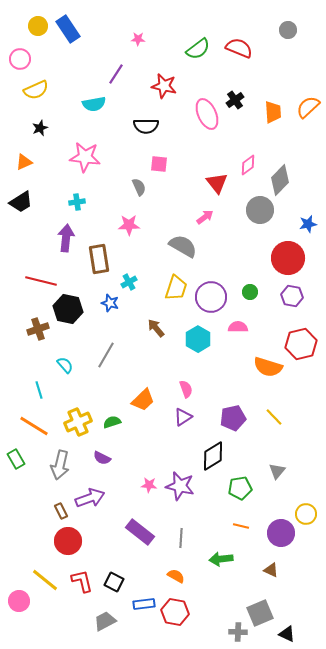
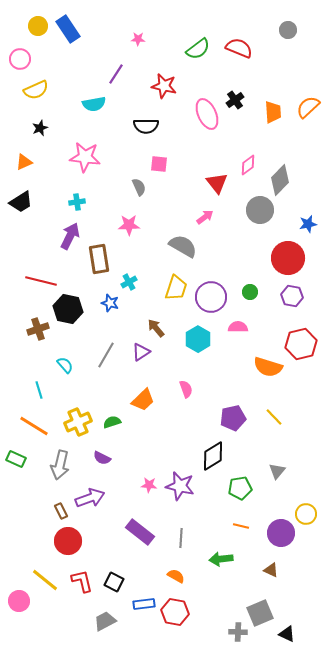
purple arrow at (66, 238): moved 4 px right, 2 px up; rotated 20 degrees clockwise
purple triangle at (183, 417): moved 42 px left, 65 px up
green rectangle at (16, 459): rotated 36 degrees counterclockwise
